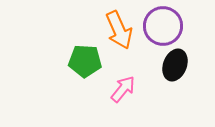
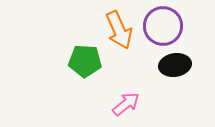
black ellipse: rotated 60 degrees clockwise
pink arrow: moved 3 px right, 15 px down; rotated 12 degrees clockwise
